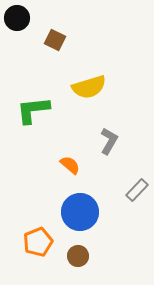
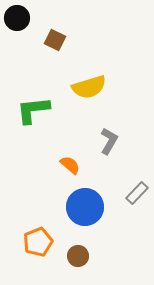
gray rectangle: moved 3 px down
blue circle: moved 5 px right, 5 px up
